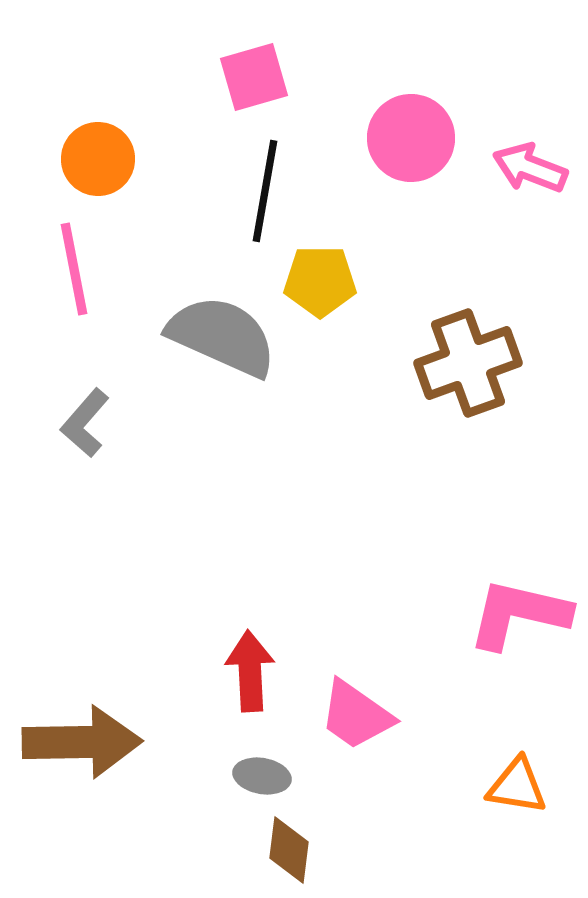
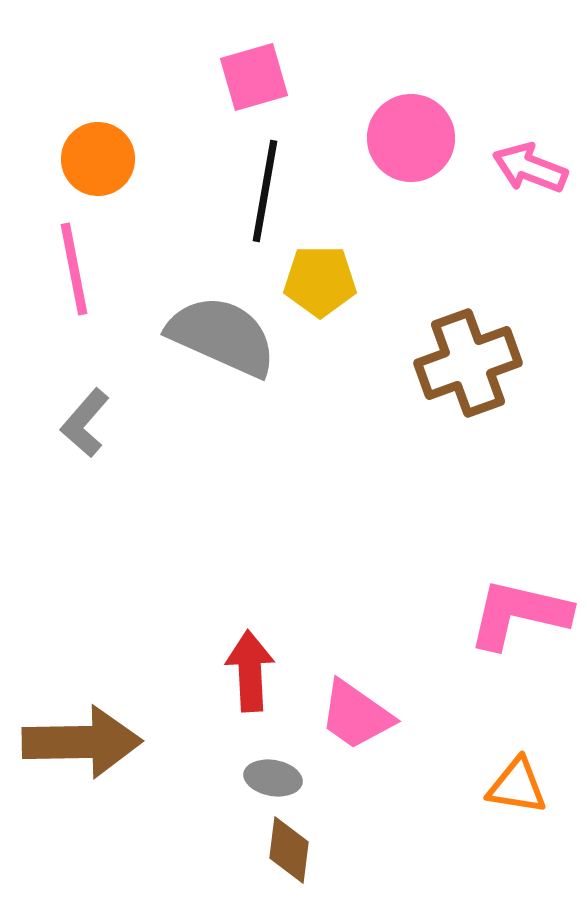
gray ellipse: moved 11 px right, 2 px down
